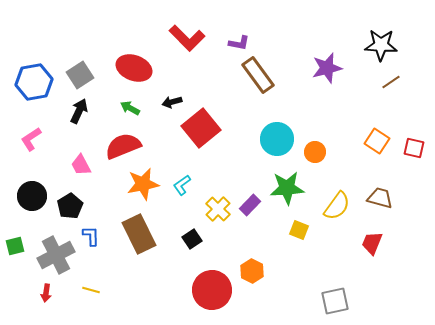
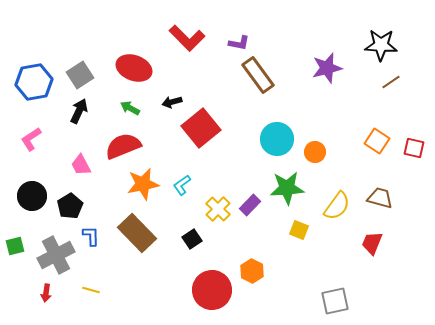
brown rectangle at (139, 234): moved 2 px left, 1 px up; rotated 18 degrees counterclockwise
